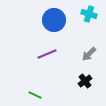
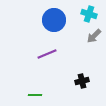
gray arrow: moved 5 px right, 18 px up
black cross: moved 3 px left; rotated 24 degrees clockwise
green line: rotated 24 degrees counterclockwise
